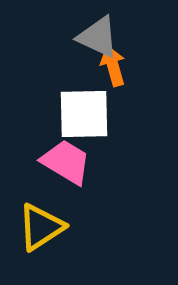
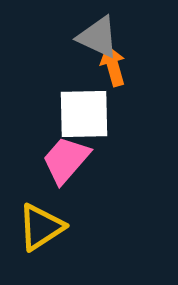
pink trapezoid: moved 2 px up; rotated 80 degrees counterclockwise
